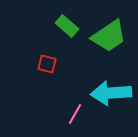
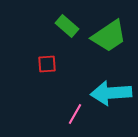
red square: rotated 18 degrees counterclockwise
